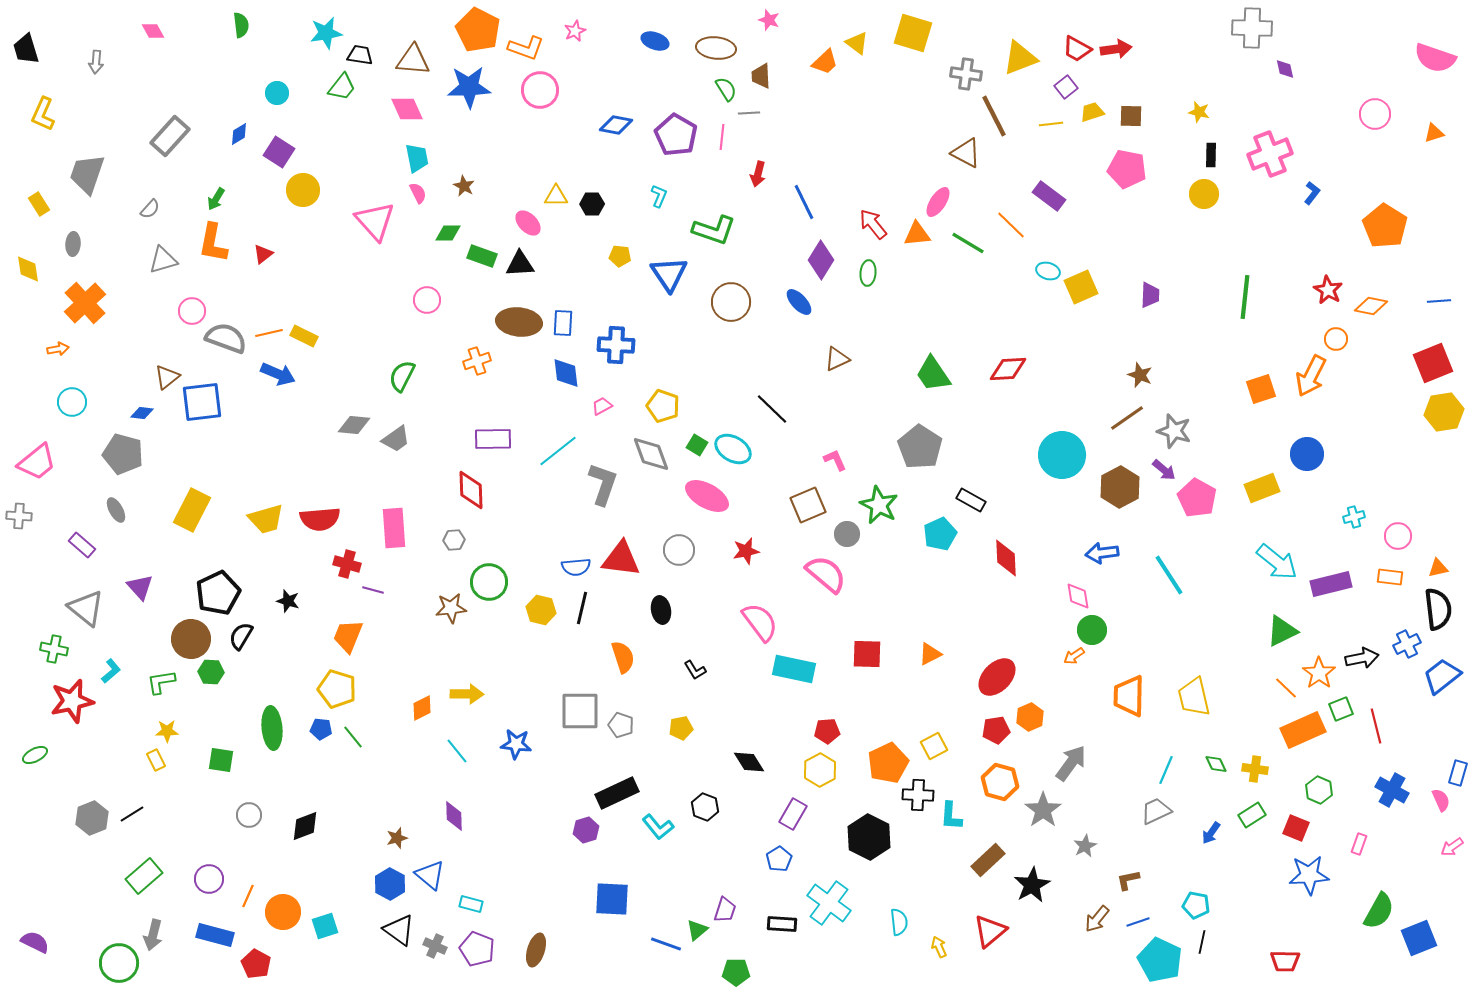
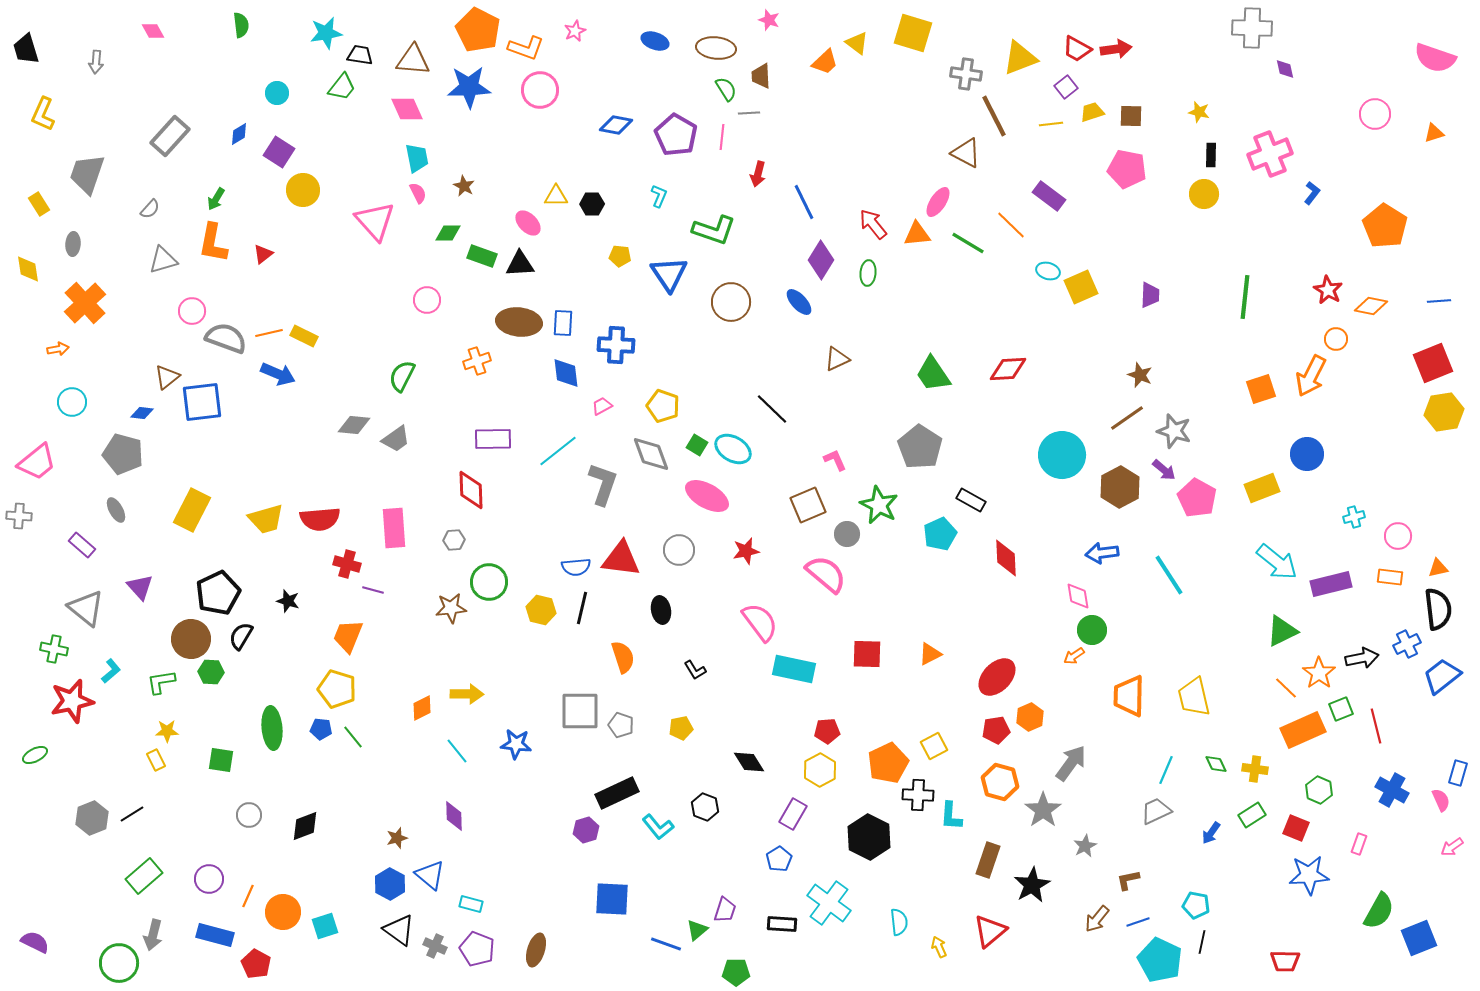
brown rectangle at (988, 860): rotated 28 degrees counterclockwise
